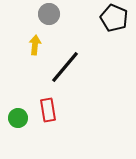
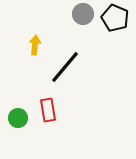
gray circle: moved 34 px right
black pentagon: moved 1 px right
